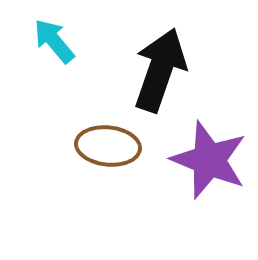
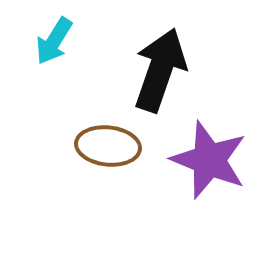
cyan arrow: rotated 108 degrees counterclockwise
